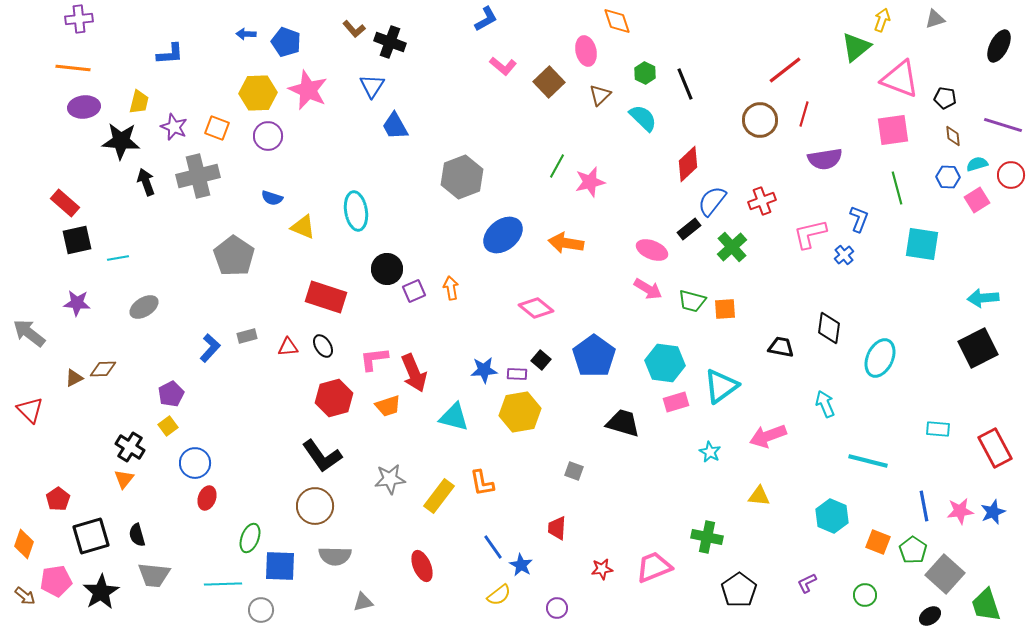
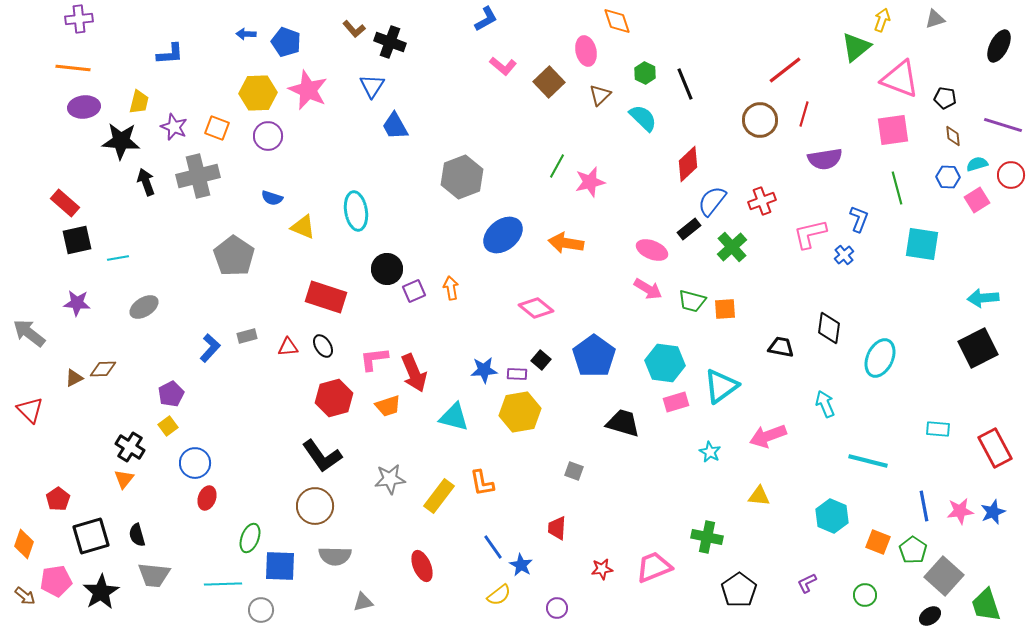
gray square at (945, 574): moved 1 px left, 2 px down
